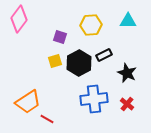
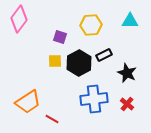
cyan triangle: moved 2 px right
yellow square: rotated 16 degrees clockwise
red line: moved 5 px right
